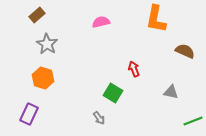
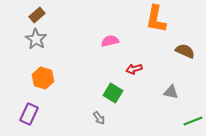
pink semicircle: moved 9 px right, 19 px down
gray star: moved 11 px left, 5 px up
red arrow: rotated 84 degrees counterclockwise
